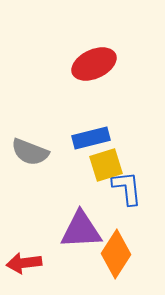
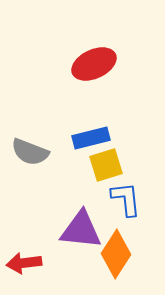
blue L-shape: moved 1 px left, 11 px down
purple triangle: rotated 9 degrees clockwise
